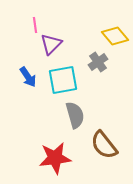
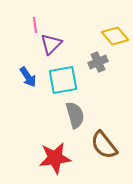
gray cross: rotated 12 degrees clockwise
